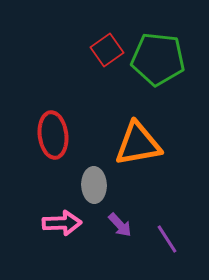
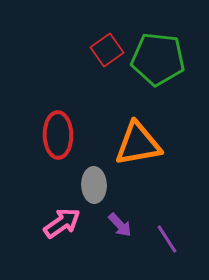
red ellipse: moved 5 px right; rotated 6 degrees clockwise
pink arrow: rotated 33 degrees counterclockwise
